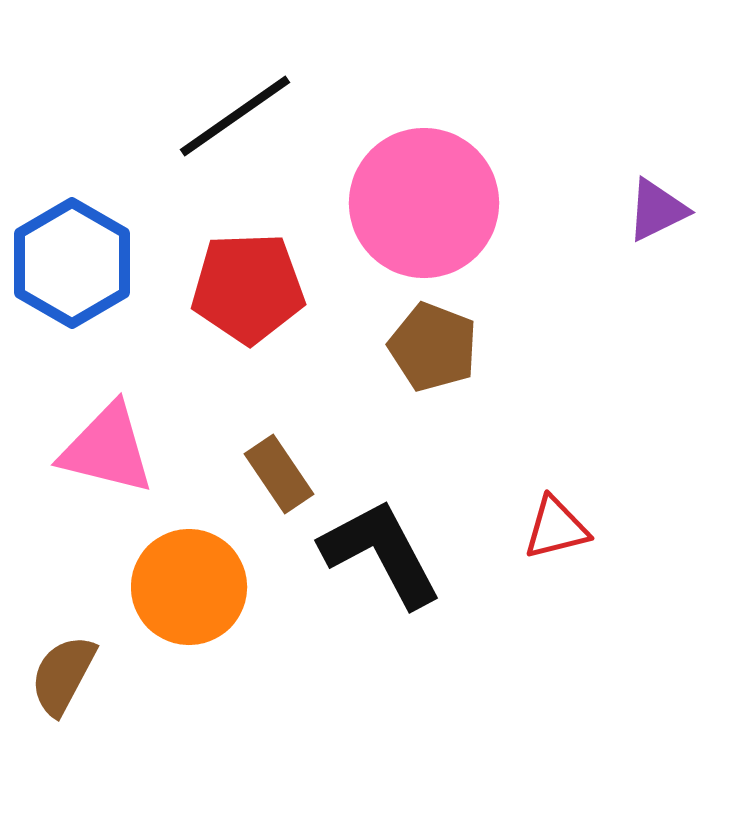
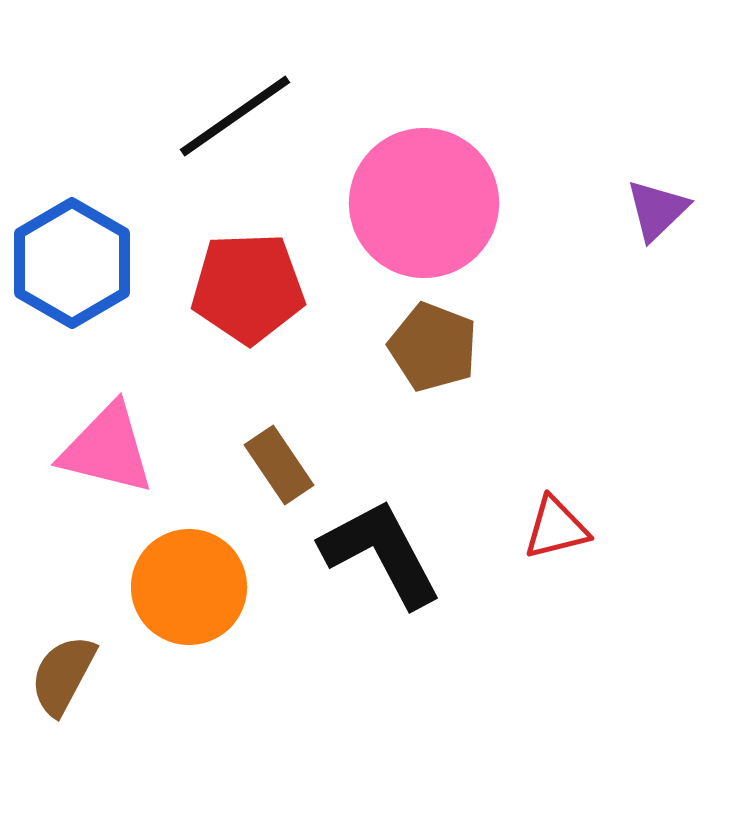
purple triangle: rotated 18 degrees counterclockwise
brown rectangle: moved 9 px up
